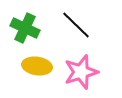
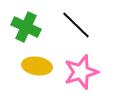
green cross: moved 1 px right, 1 px up
